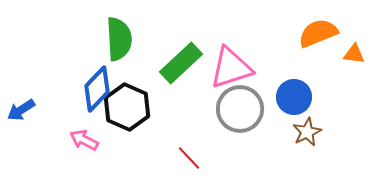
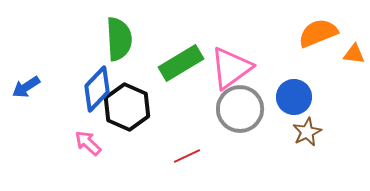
green rectangle: rotated 12 degrees clockwise
pink triangle: rotated 18 degrees counterclockwise
blue arrow: moved 5 px right, 23 px up
pink arrow: moved 4 px right, 3 px down; rotated 16 degrees clockwise
red line: moved 2 px left, 2 px up; rotated 72 degrees counterclockwise
